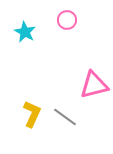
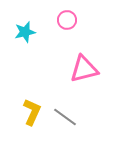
cyan star: rotated 30 degrees clockwise
pink triangle: moved 10 px left, 16 px up
yellow L-shape: moved 2 px up
